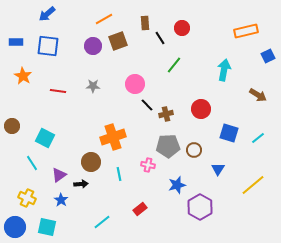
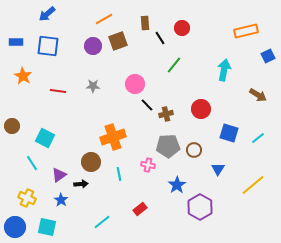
blue star at (177, 185): rotated 18 degrees counterclockwise
